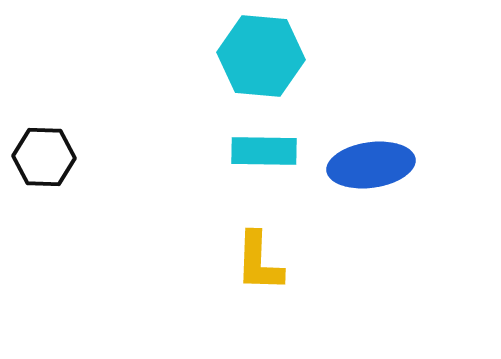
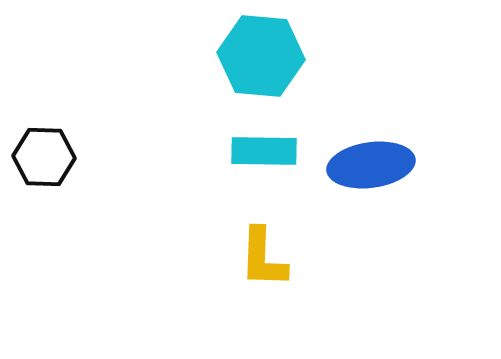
yellow L-shape: moved 4 px right, 4 px up
